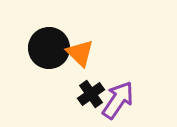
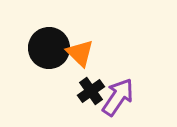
black cross: moved 3 px up
purple arrow: moved 3 px up
